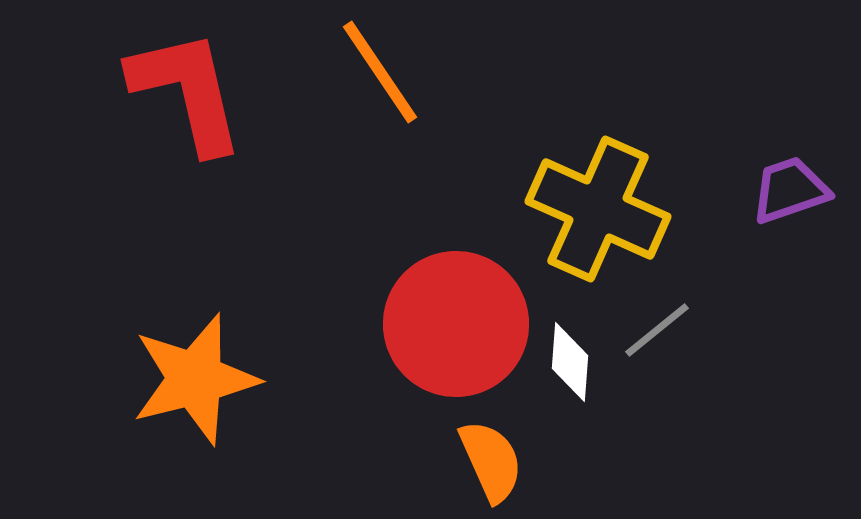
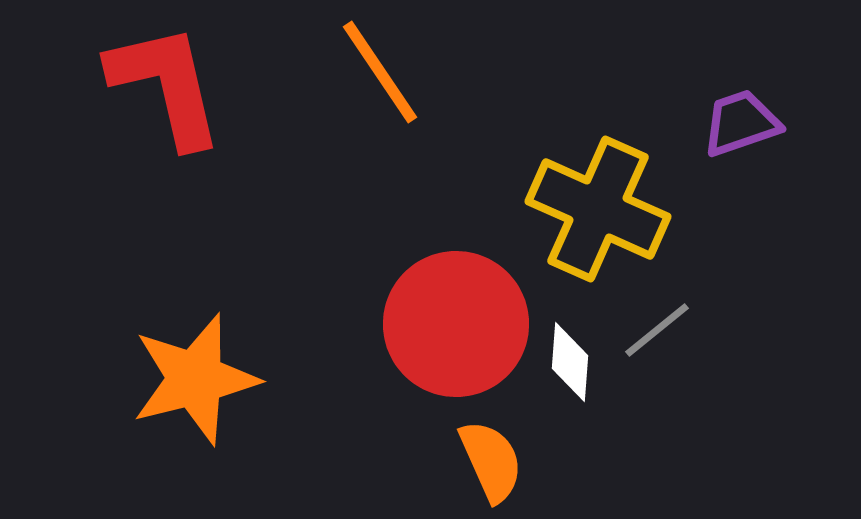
red L-shape: moved 21 px left, 6 px up
purple trapezoid: moved 49 px left, 67 px up
